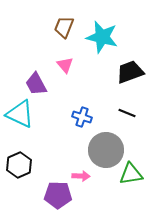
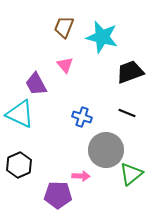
green triangle: rotated 30 degrees counterclockwise
